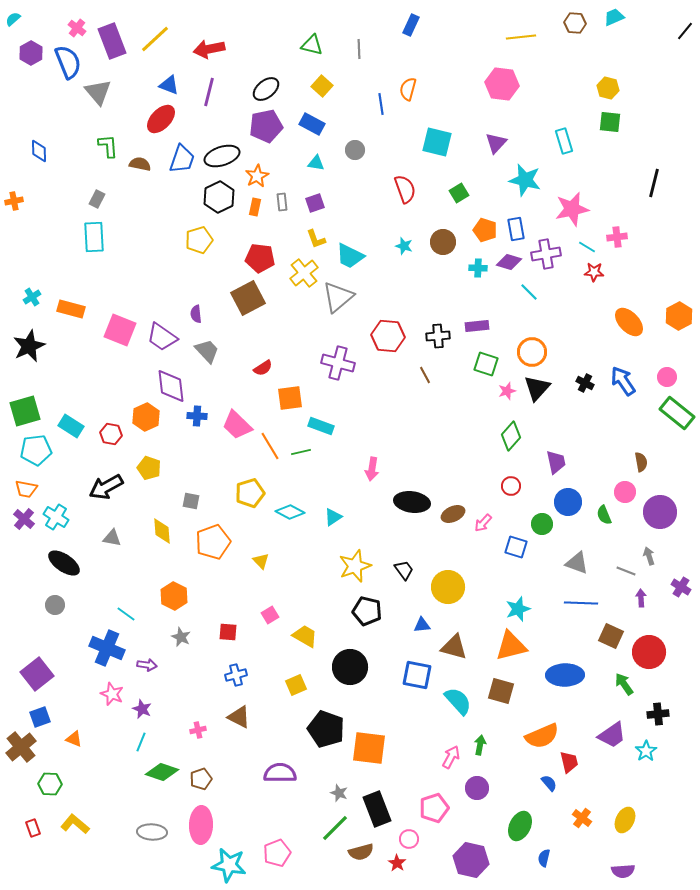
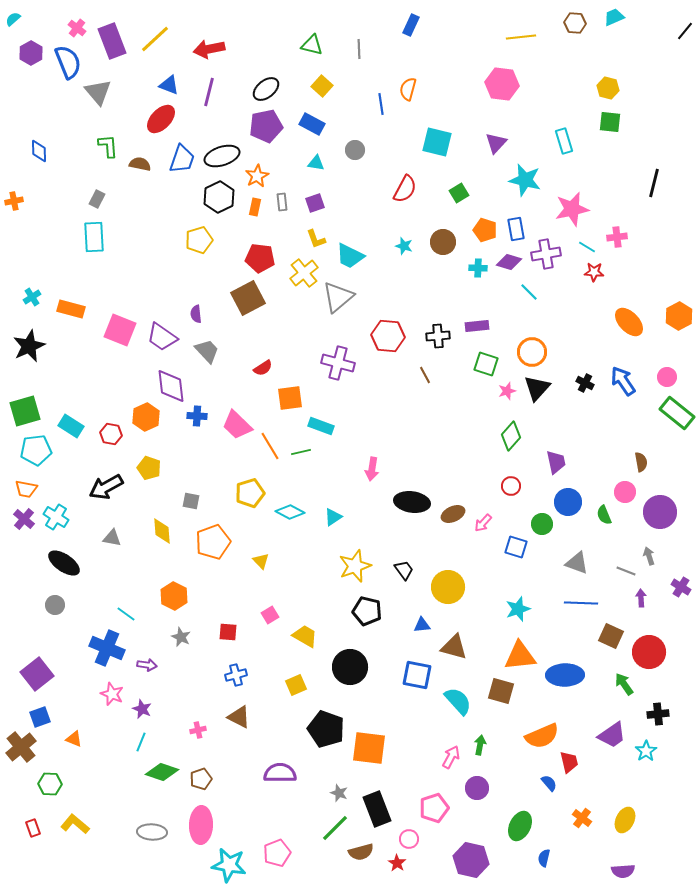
red semicircle at (405, 189): rotated 48 degrees clockwise
orange triangle at (511, 646): moved 9 px right, 10 px down; rotated 8 degrees clockwise
